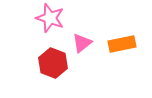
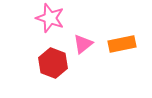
pink triangle: moved 1 px right, 1 px down
